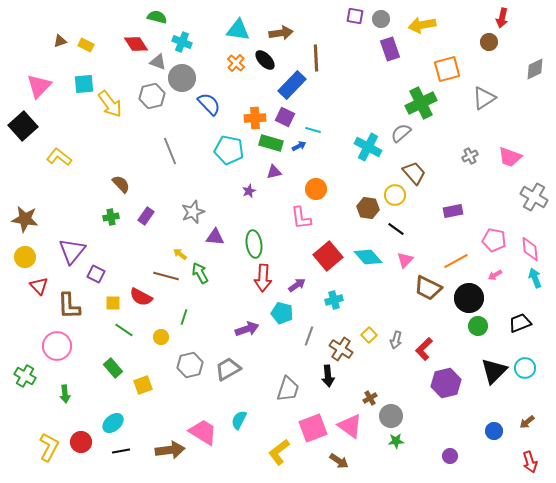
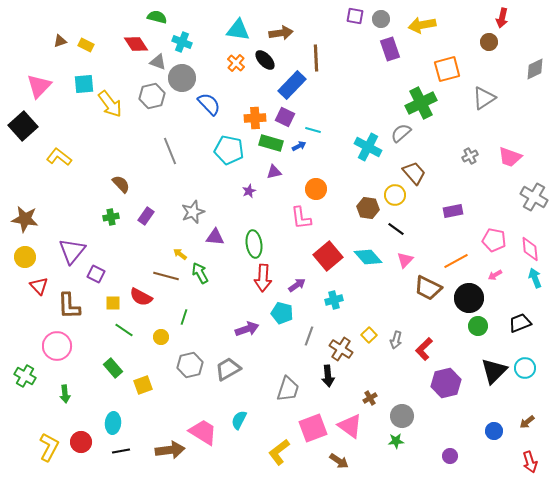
gray circle at (391, 416): moved 11 px right
cyan ellipse at (113, 423): rotated 45 degrees counterclockwise
